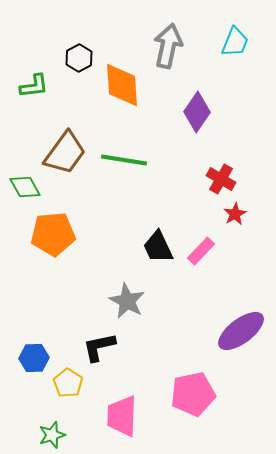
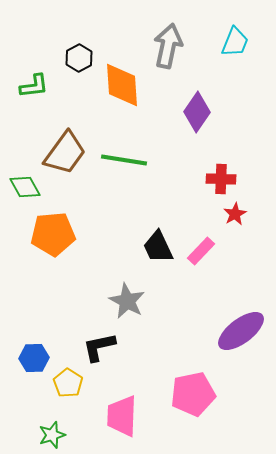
red cross: rotated 28 degrees counterclockwise
